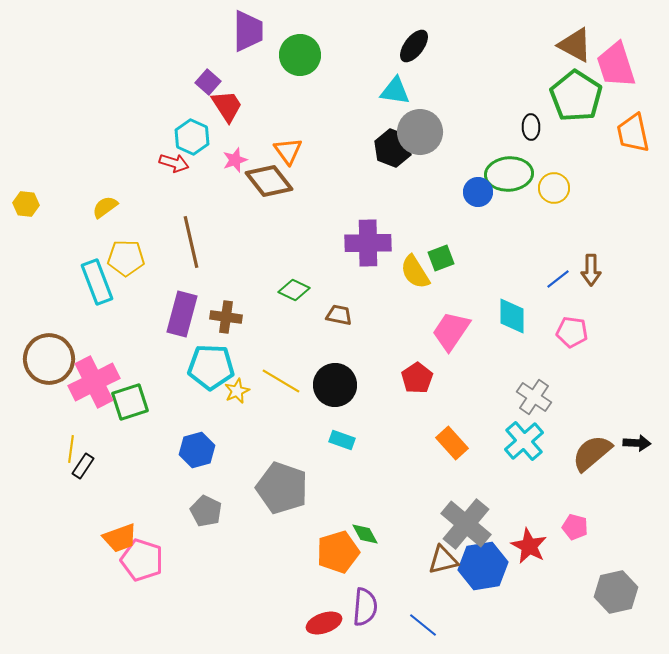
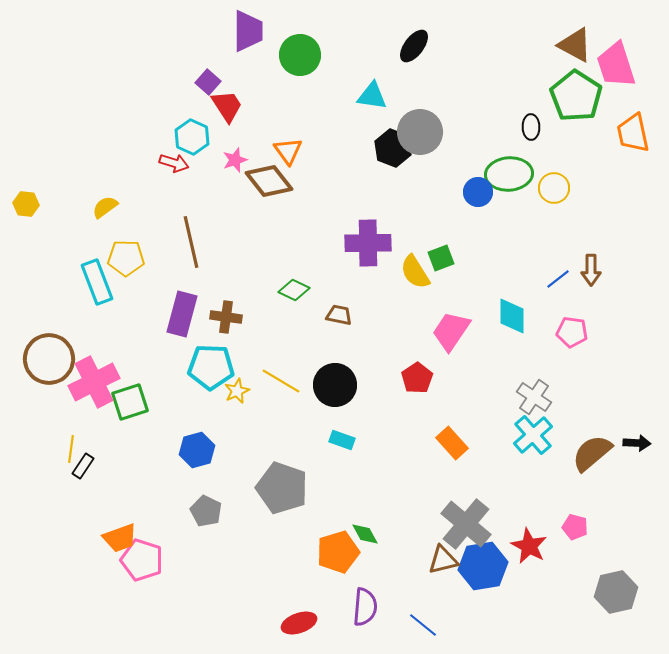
cyan triangle at (395, 91): moved 23 px left, 5 px down
cyan cross at (524, 441): moved 9 px right, 6 px up
red ellipse at (324, 623): moved 25 px left
